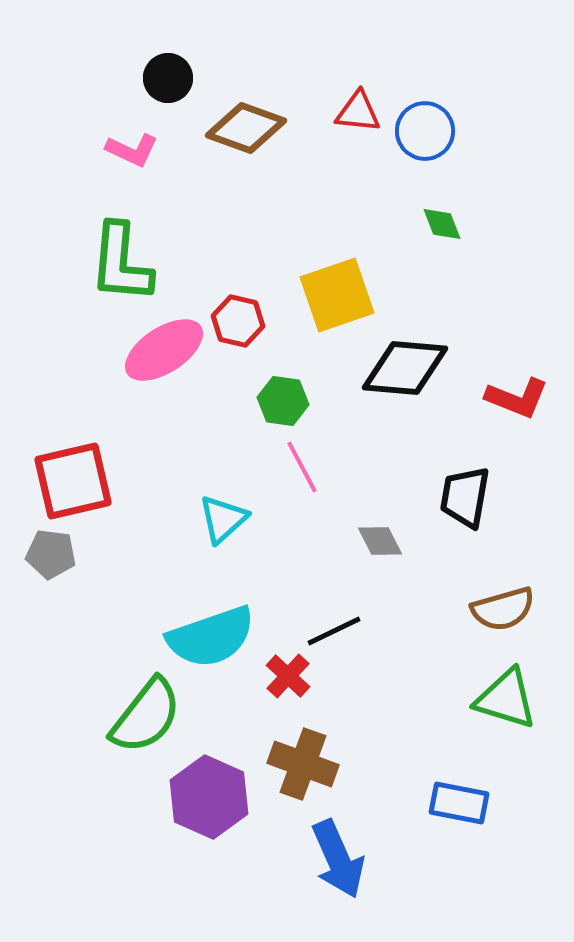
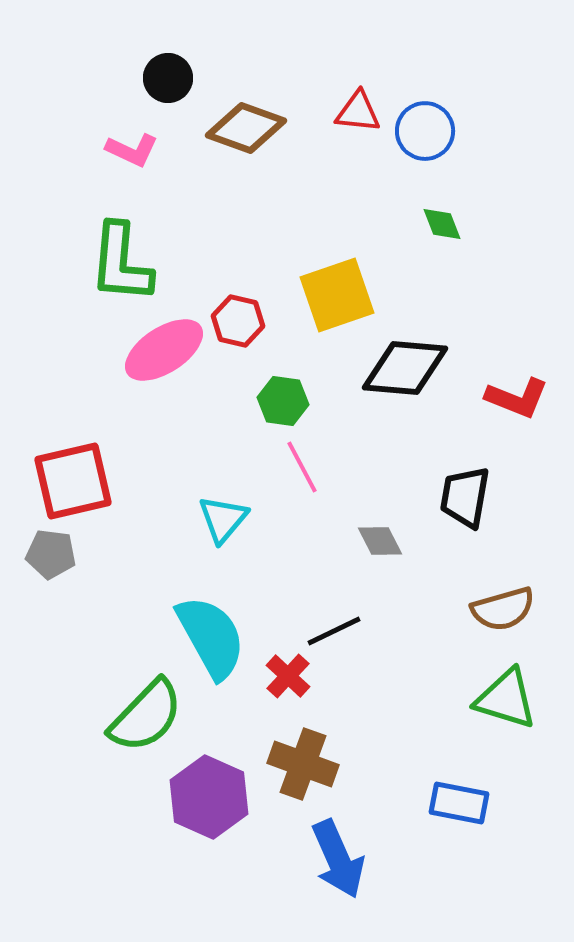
cyan triangle: rotated 8 degrees counterclockwise
cyan semicircle: rotated 100 degrees counterclockwise
green semicircle: rotated 6 degrees clockwise
